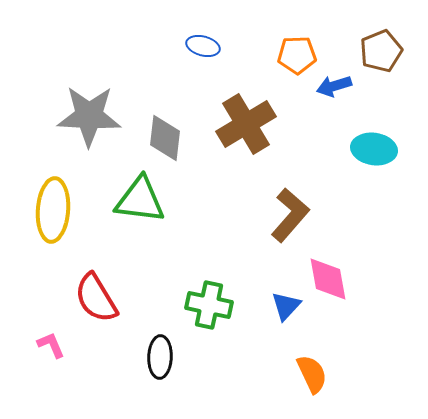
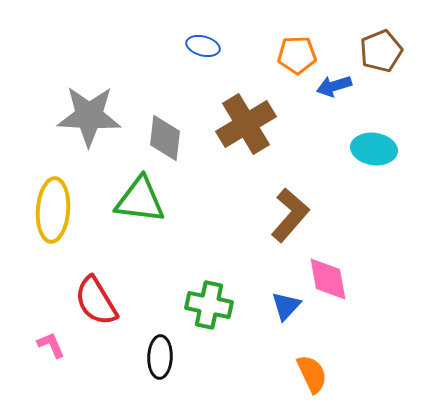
red semicircle: moved 3 px down
